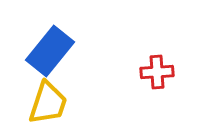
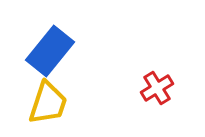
red cross: moved 16 px down; rotated 28 degrees counterclockwise
